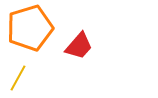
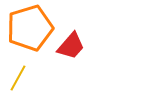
red trapezoid: moved 8 px left
